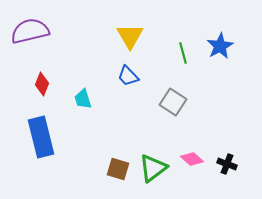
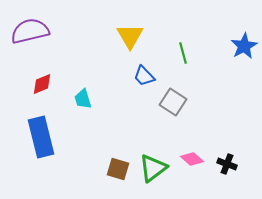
blue star: moved 24 px right
blue trapezoid: moved 16 px right
red diamond: rotated 45 degrees clockwise
